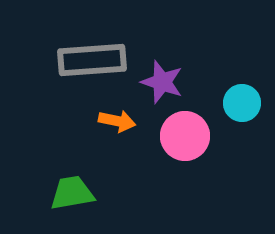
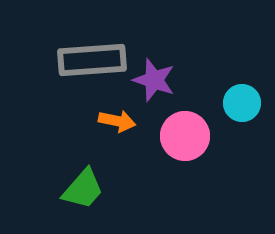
purple star: moved 8 px left, 2 px up
green trapezoid: moved 11 px right, 4 px up; rotated 141 degrees clockwise
